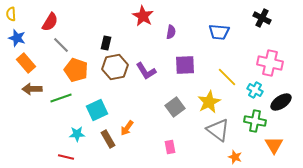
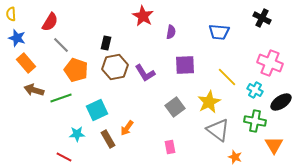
pink cross: rotated 10 degrees clockwise
purple L-shape: moved 1 px left, 2 px down
brown arrow: moved 2 px right, 1 px down; rotated 18 degrees clockwise
red line: moved 2 px left; rotated 14 degrees clockwise
